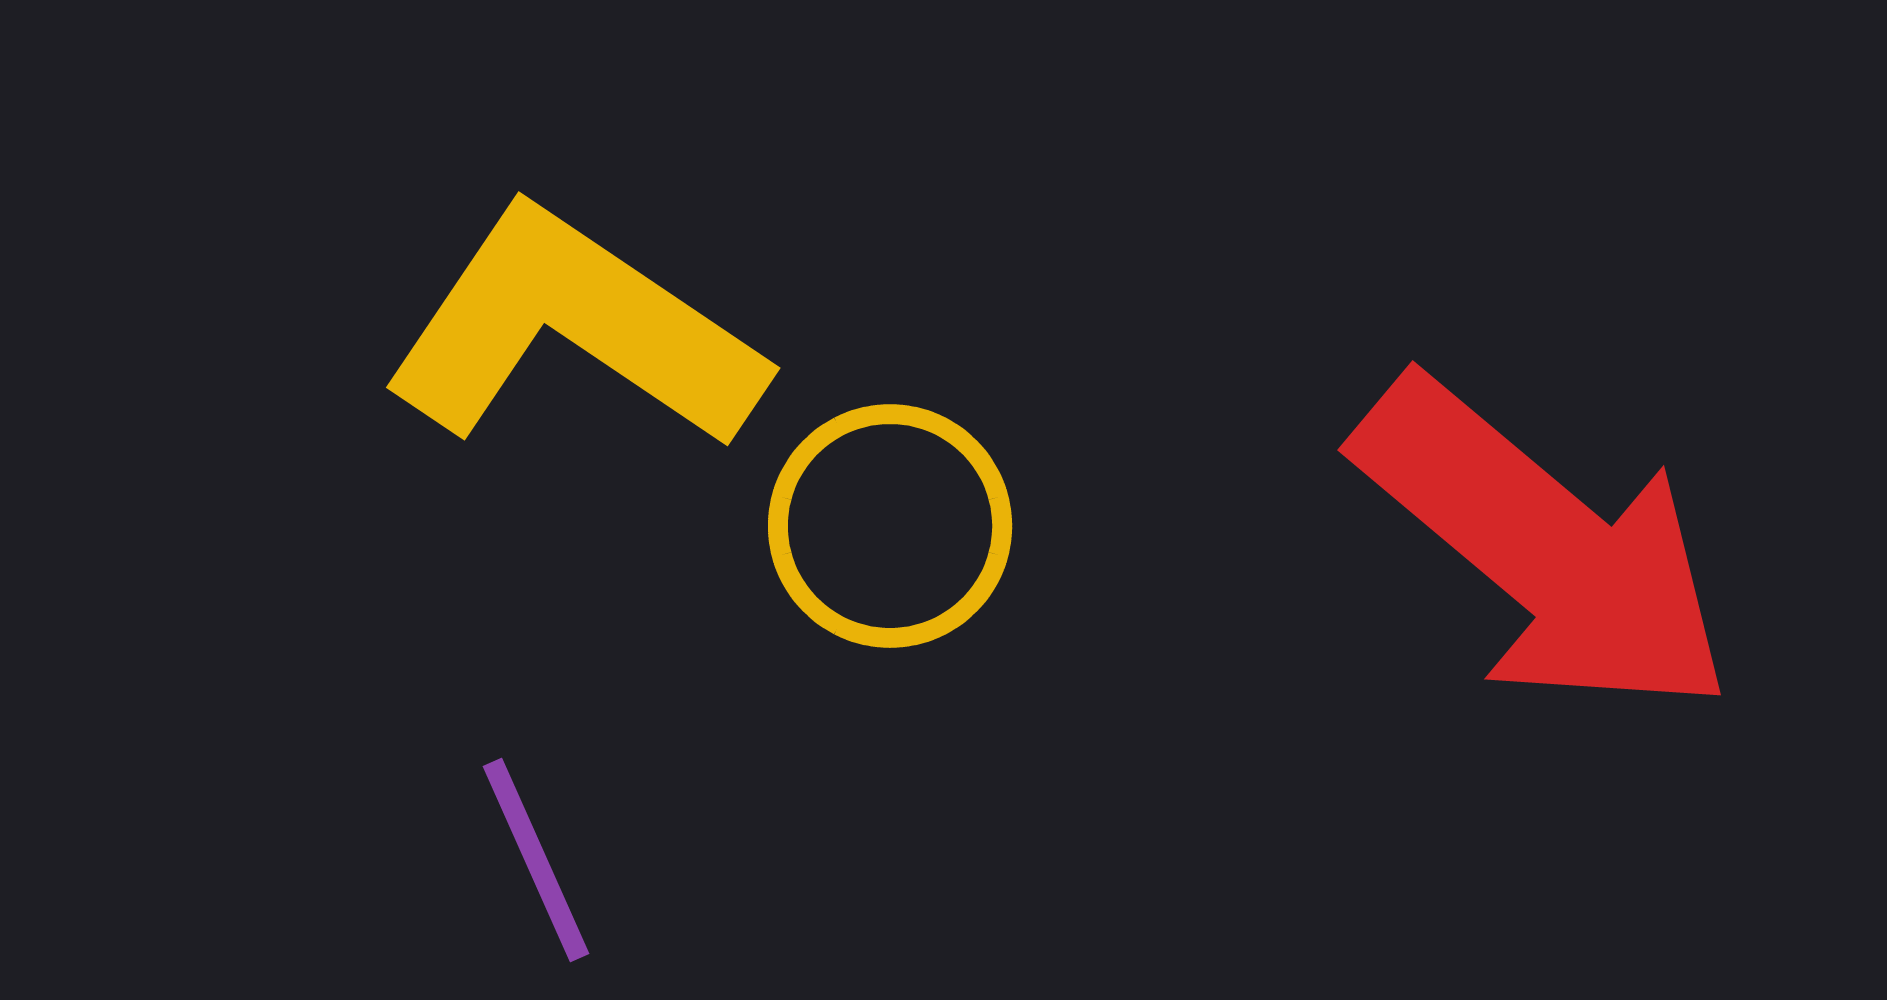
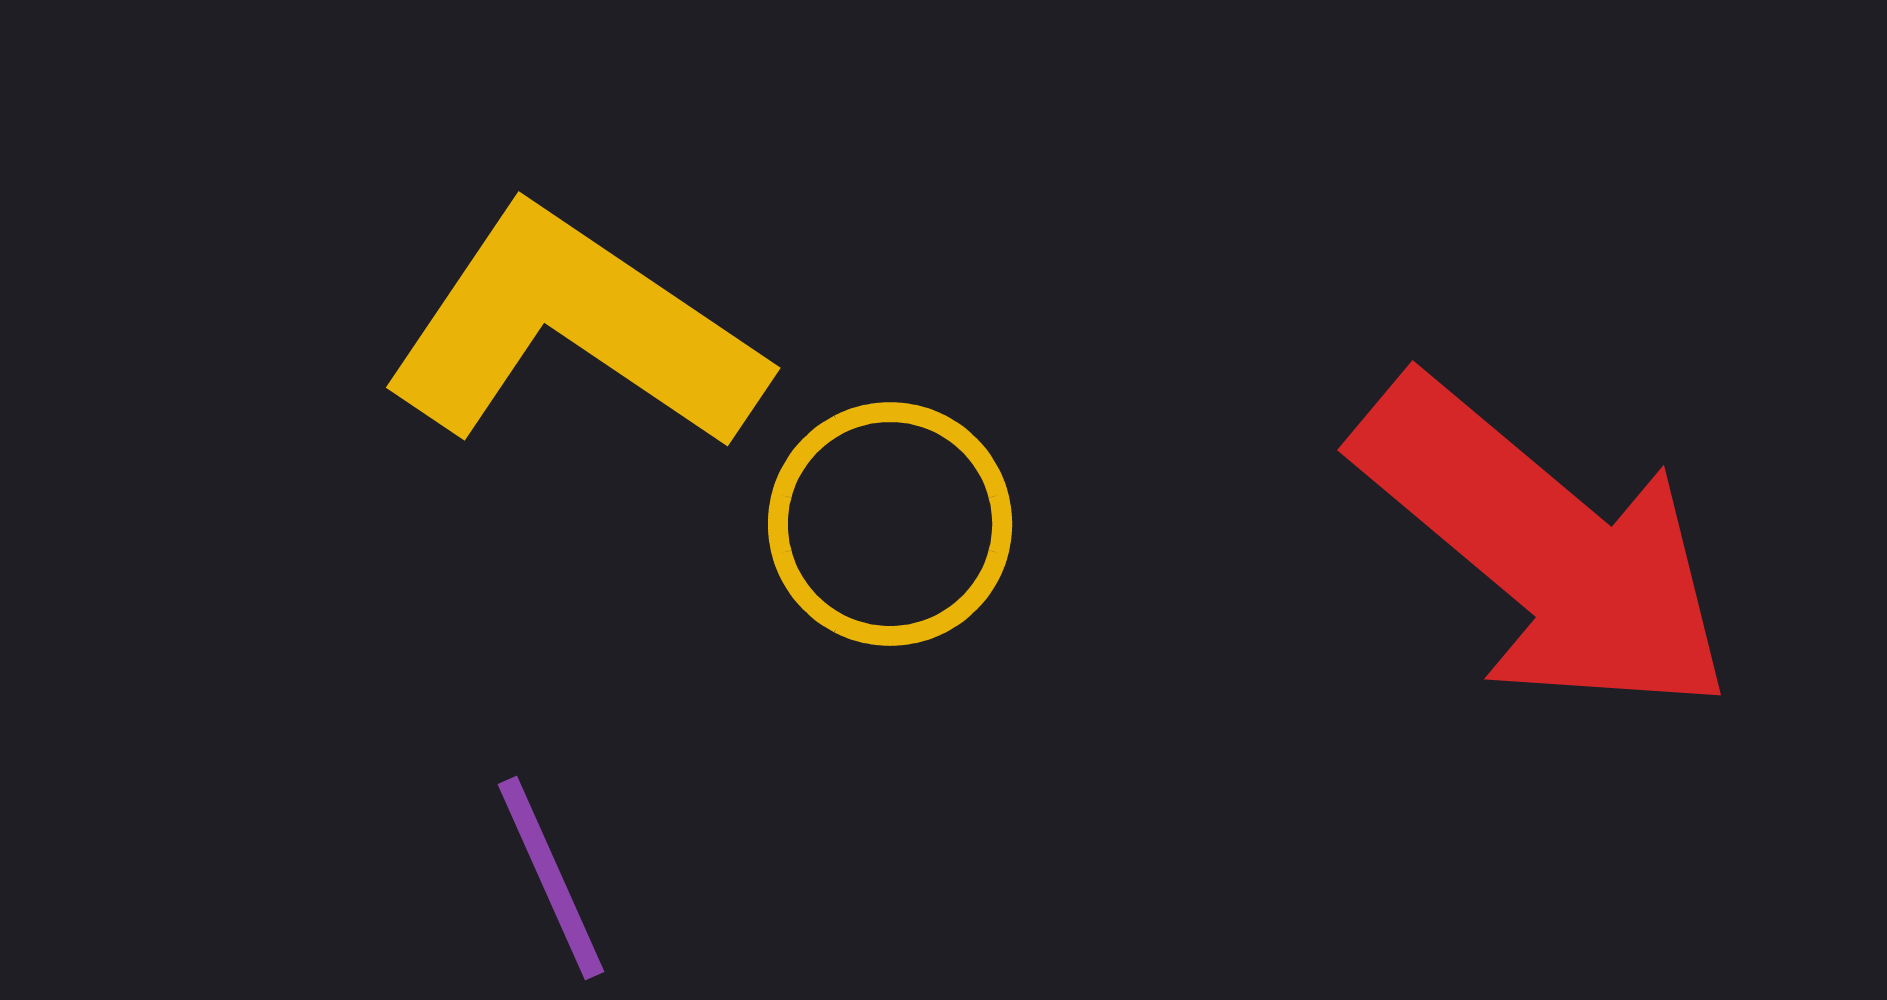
yellow circle: moved 2 px up
purple line: moved 15 px right, 18 px down
